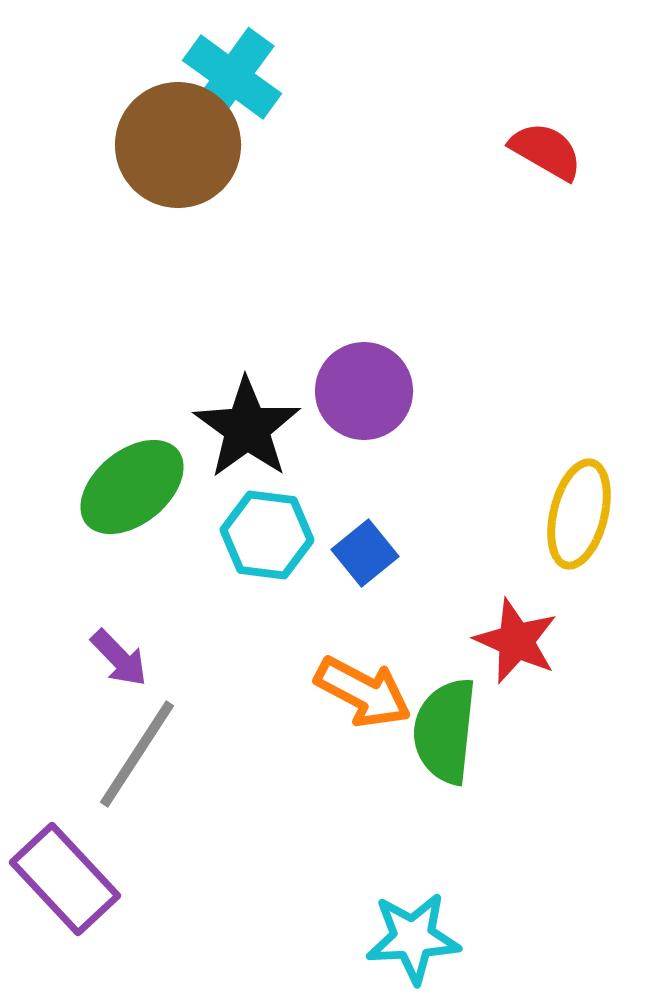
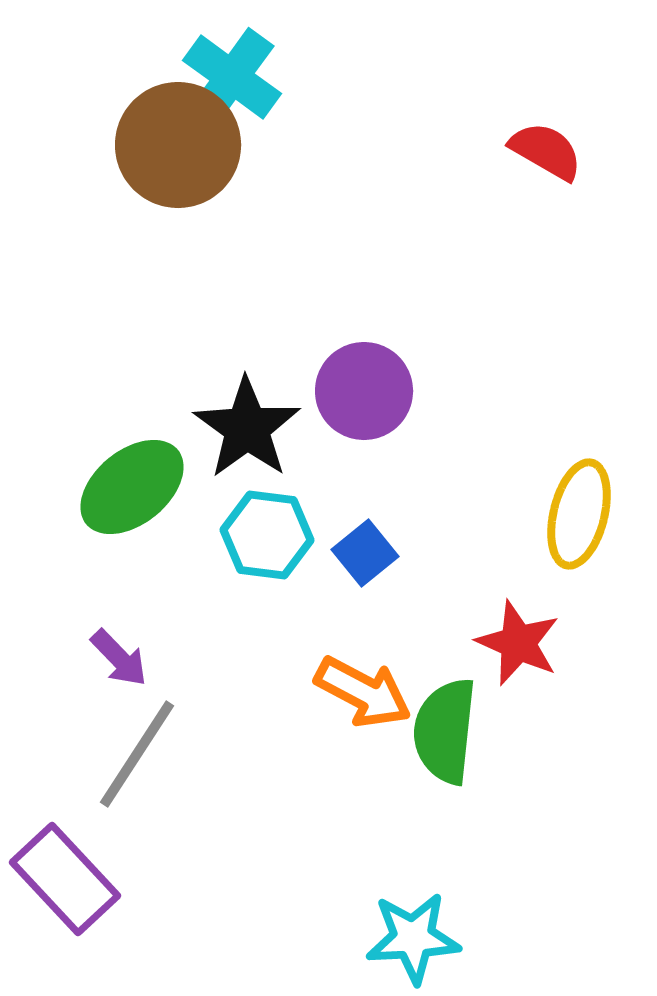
red star: moved 2 px right, 2 px down
